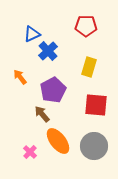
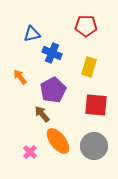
blue triangle: rotated 12 degrees clockwise
blue cross: moved 4 px right, 2 px down; rotated 24 degrees counterclockwise
